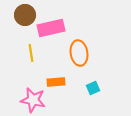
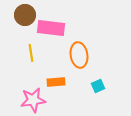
pink rectangle: rotated 20 degrees clockwise
orange ellipse: moved 2 px down
cyan square: moved 5 px right, 2 px up
pink star: rotated 20 degrees counterclockwise
